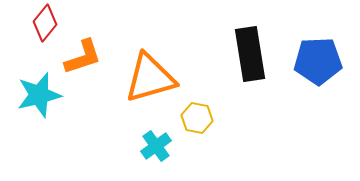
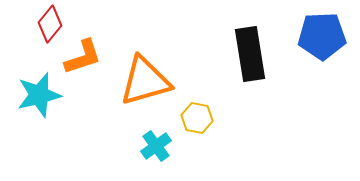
red diamond: moved 5 px right, 1 px down
blue pentagon: moved 4 px right, 25 px up
orange triangle: moved 5 px left, 3 px down
